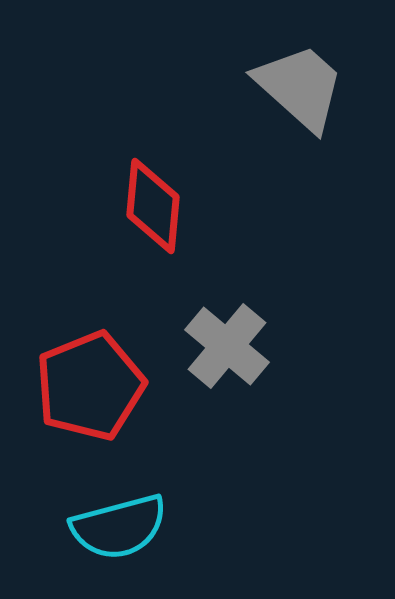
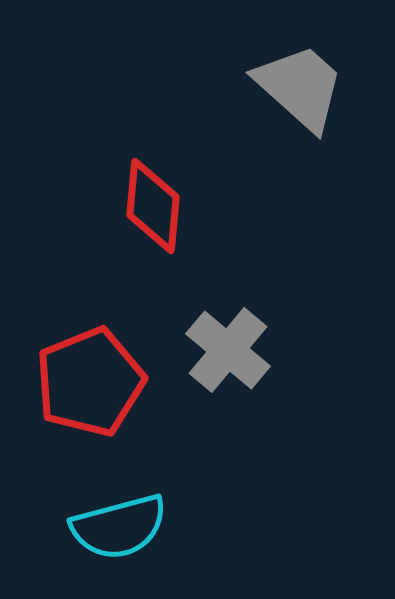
gray cross: moved 1 px right, 4 px down
red pentagon: moved 4 px up
